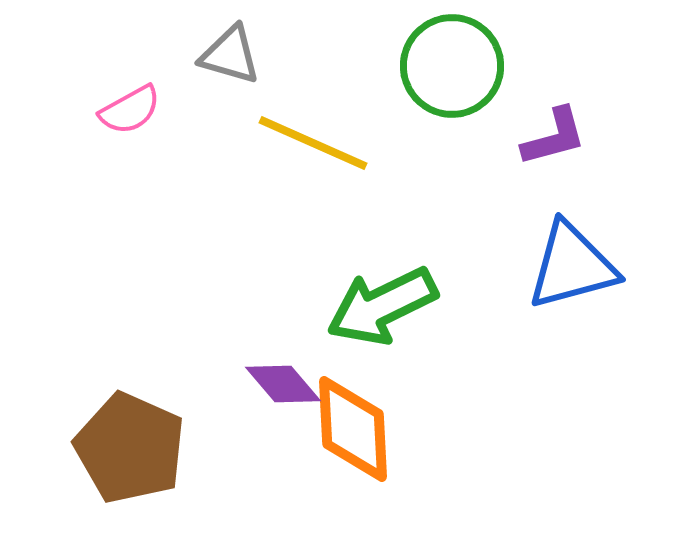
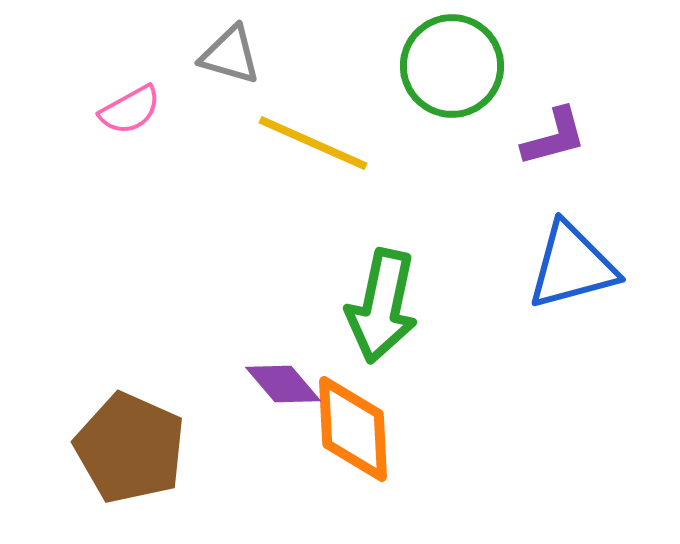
green arrow: rotated 52 degrees counterclockwise
